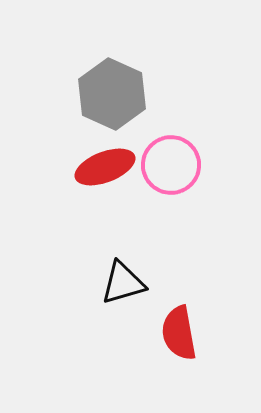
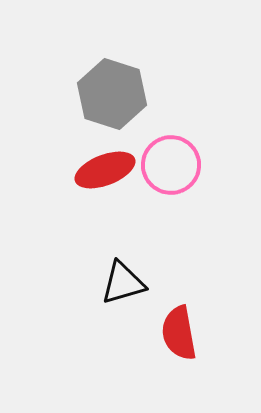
gray hexagon: rotated 6 degrees counterclockwise
red ellipse: moved 3 px down
